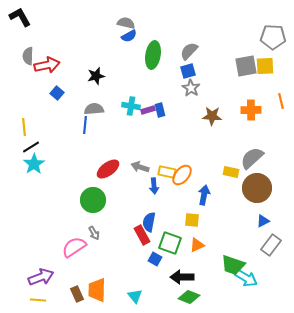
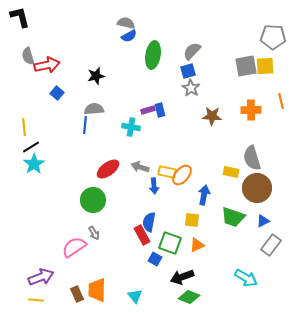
black L-shape at (20, 17): rotated 15 degrees clockwise
gray semicircle at (189, 51): moved 3 px right
gray semicircle at (28, 56): rotated 18 degrees counterclockwise
cyan cross at (131, 106): moved 21 px down
gray semicircle at (252, 158): rotated 65 degrees counterclockwise
green trapezoid at (233, 265): moved 48 px up
black arrow at (182, 277): rotated 20 degrees counterclockwise
yellow line at (38, 300): moved 2 px left
